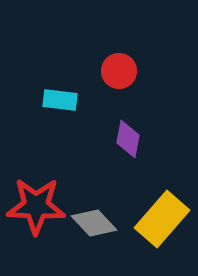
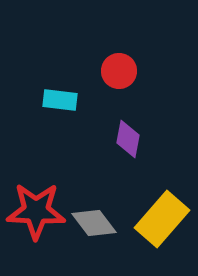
red star: moved 5 px down
gray diamond: rotated 6 degrees clockwise
